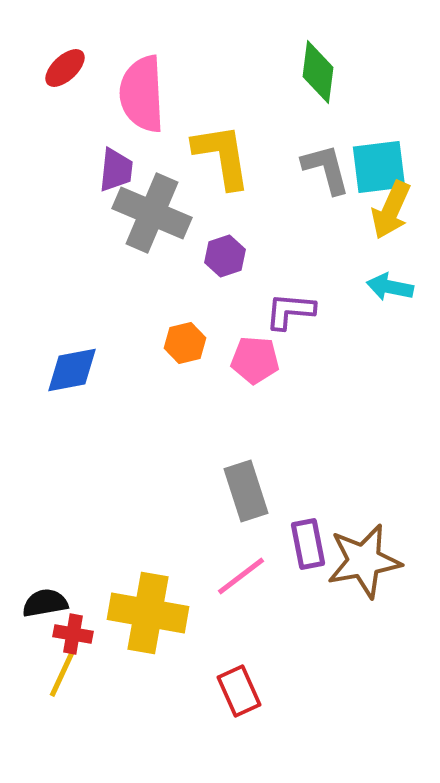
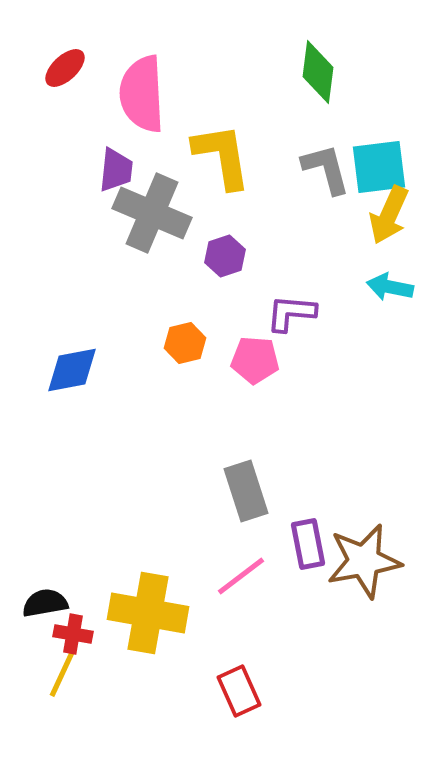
yellow arrow: moved 2 px left, 5 px down
purple L-shape: moved 1 px right, 2 px down
